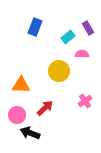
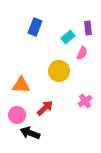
purple rectangle: rotated 24 degrees clockwise
pink semicircle: moved 1 px up; rotated 112 degrees clockwise
